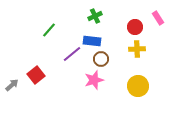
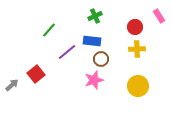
pink rectangle: moved 1 px right, 2 px up
purple line: moved 5 px left, 2 px up
red square: moved 1 px up
